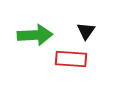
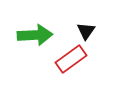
red rectangle: rotated 40 degrees counterclockwise
